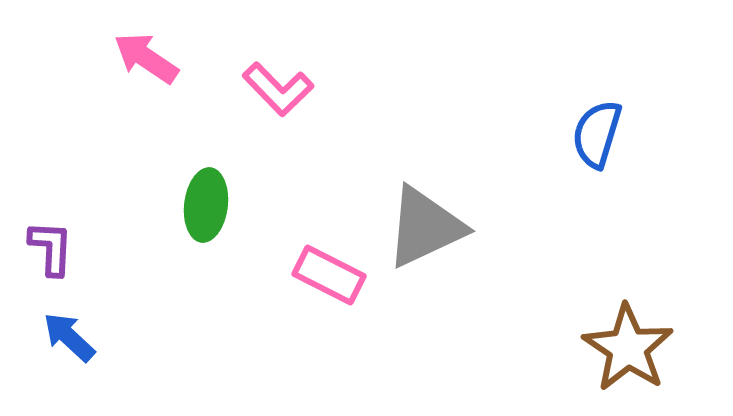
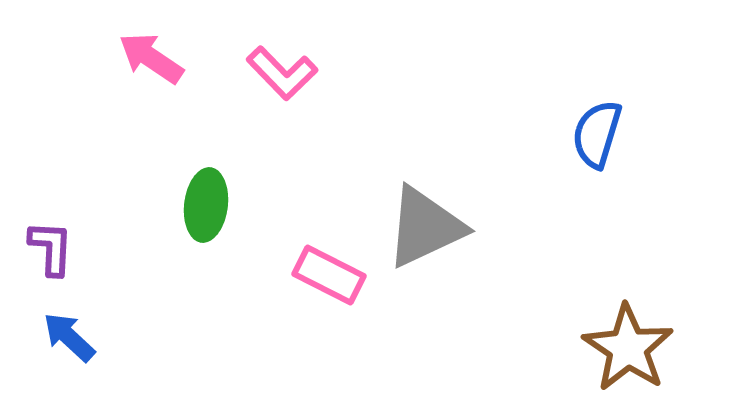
pink arrow: moved 5 px right
pink L-shape: moved 4 px right, 16 px up
